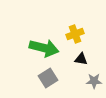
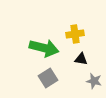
yellow cross: rotated 12 degrees clockwise
gray star: rotated 14 degrees clockwise
